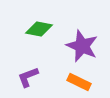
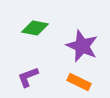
green diamond: moved 4 px left, 1 px up
